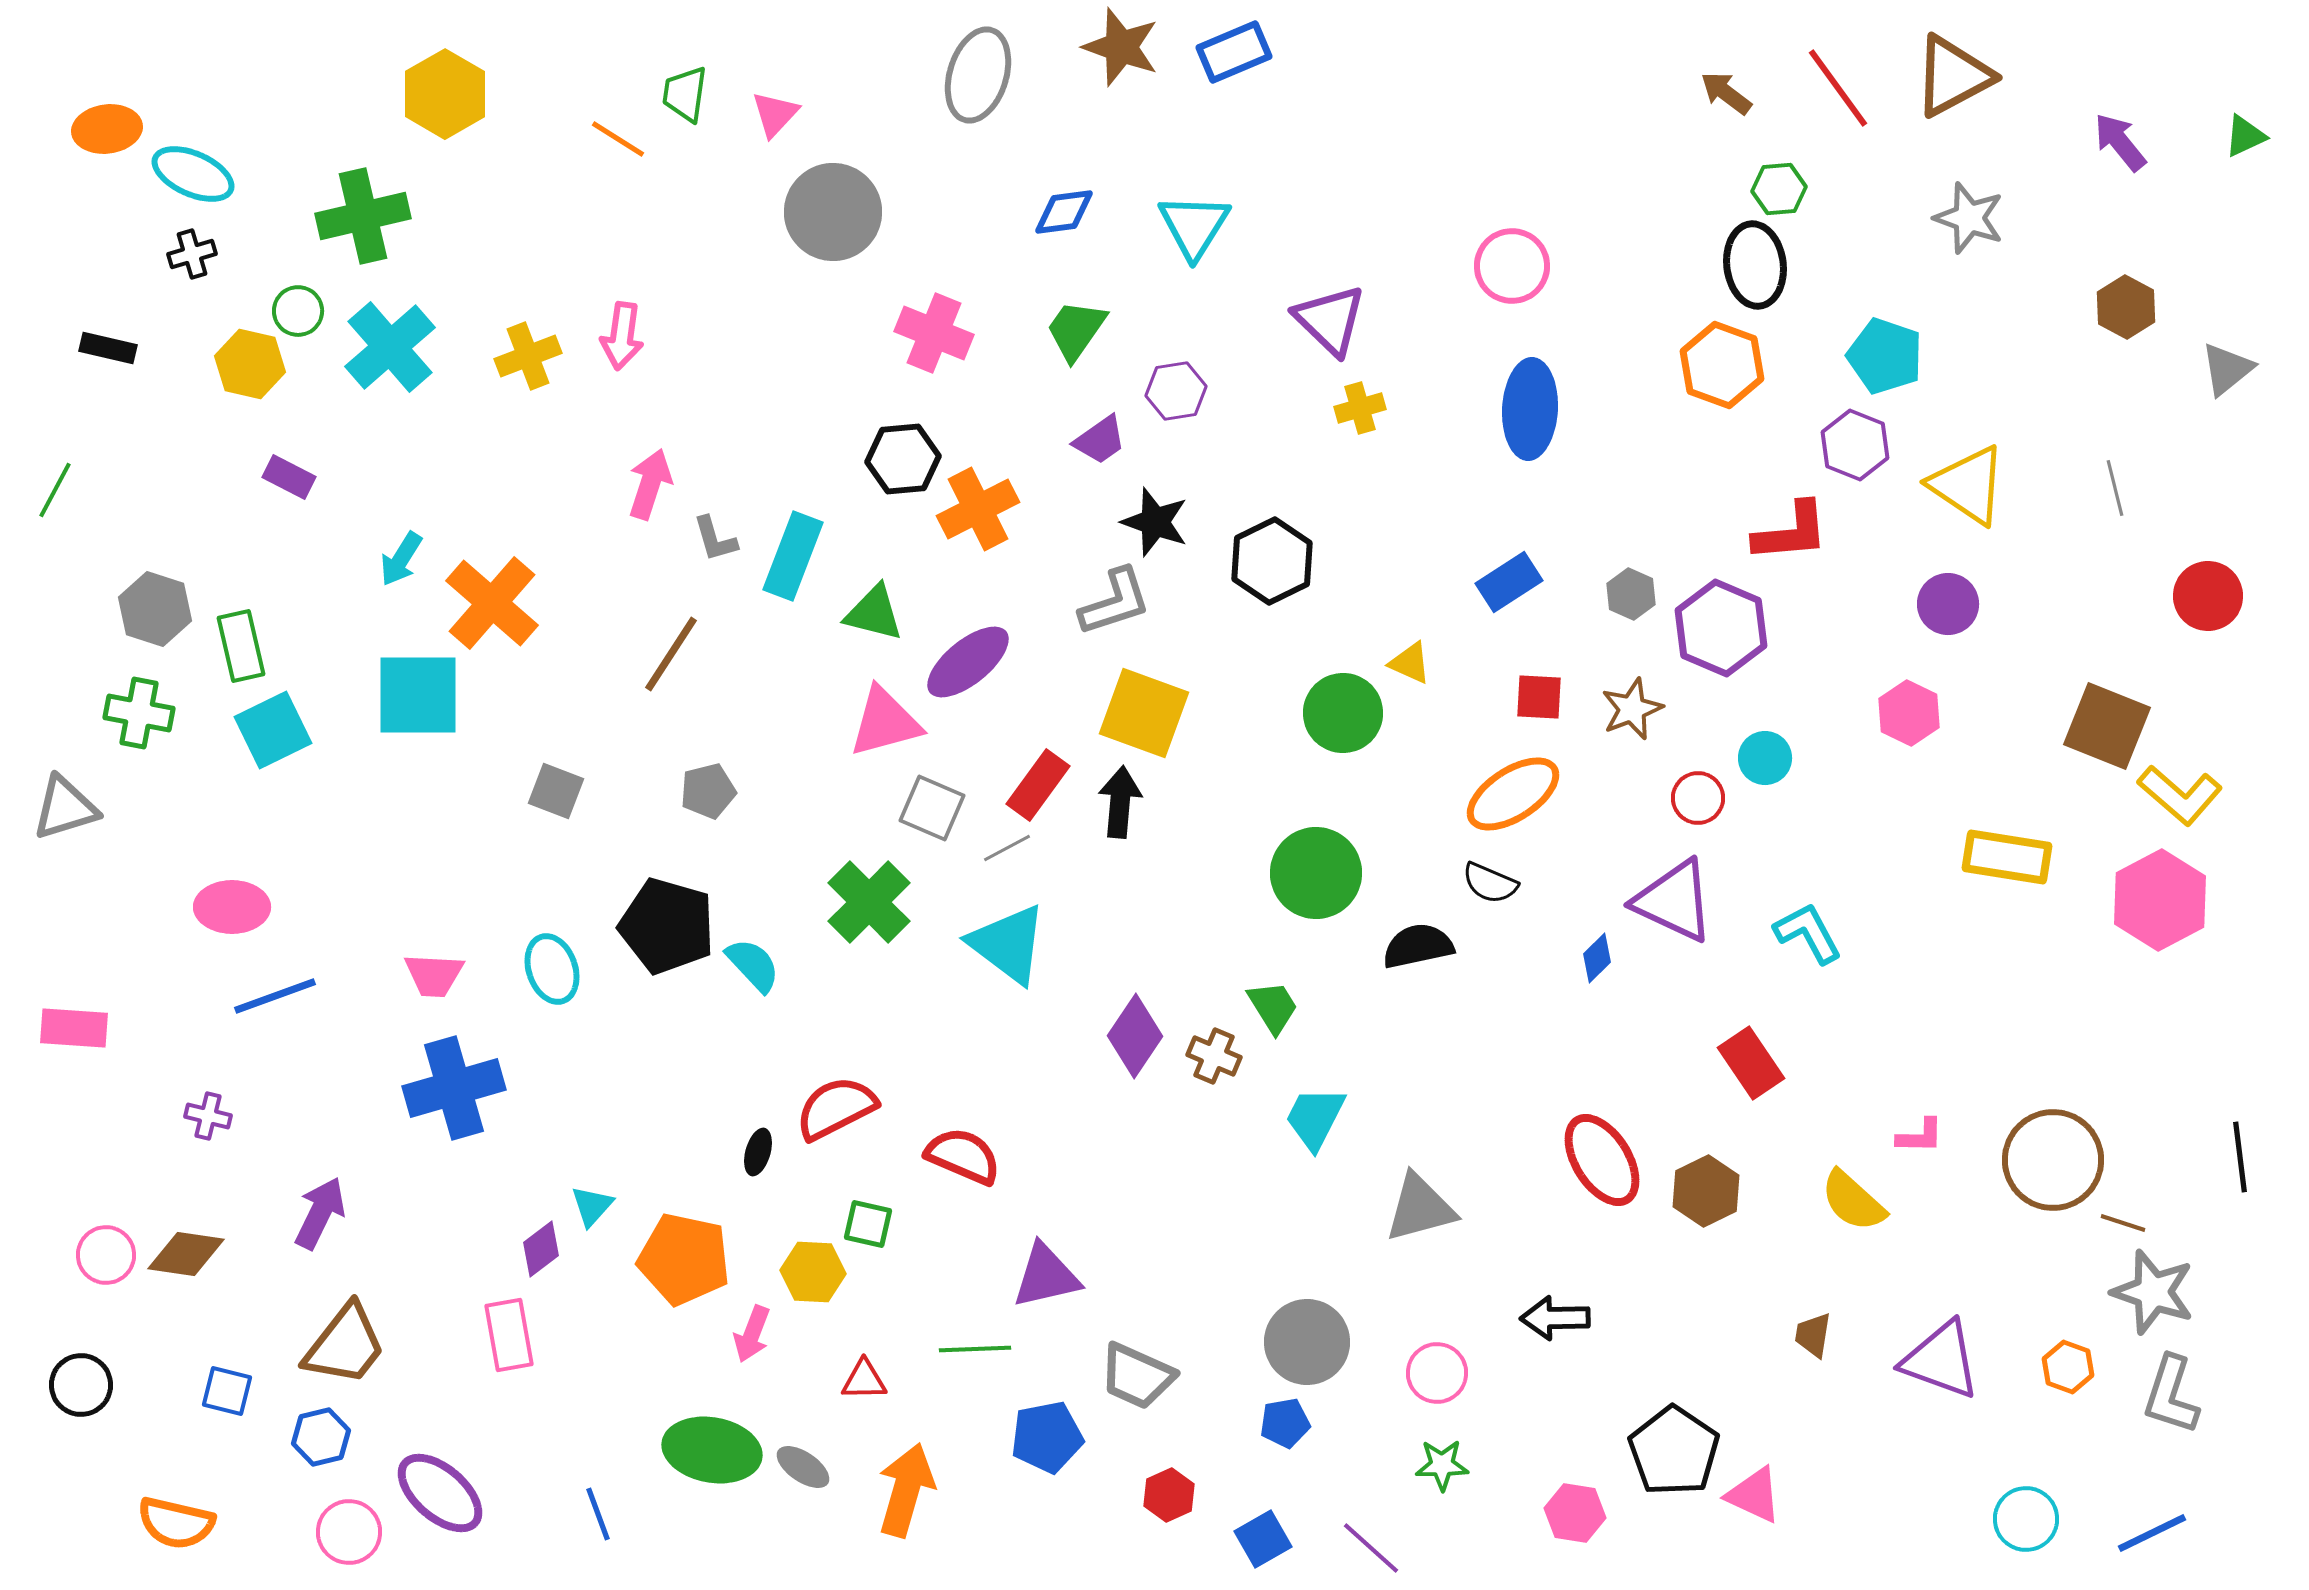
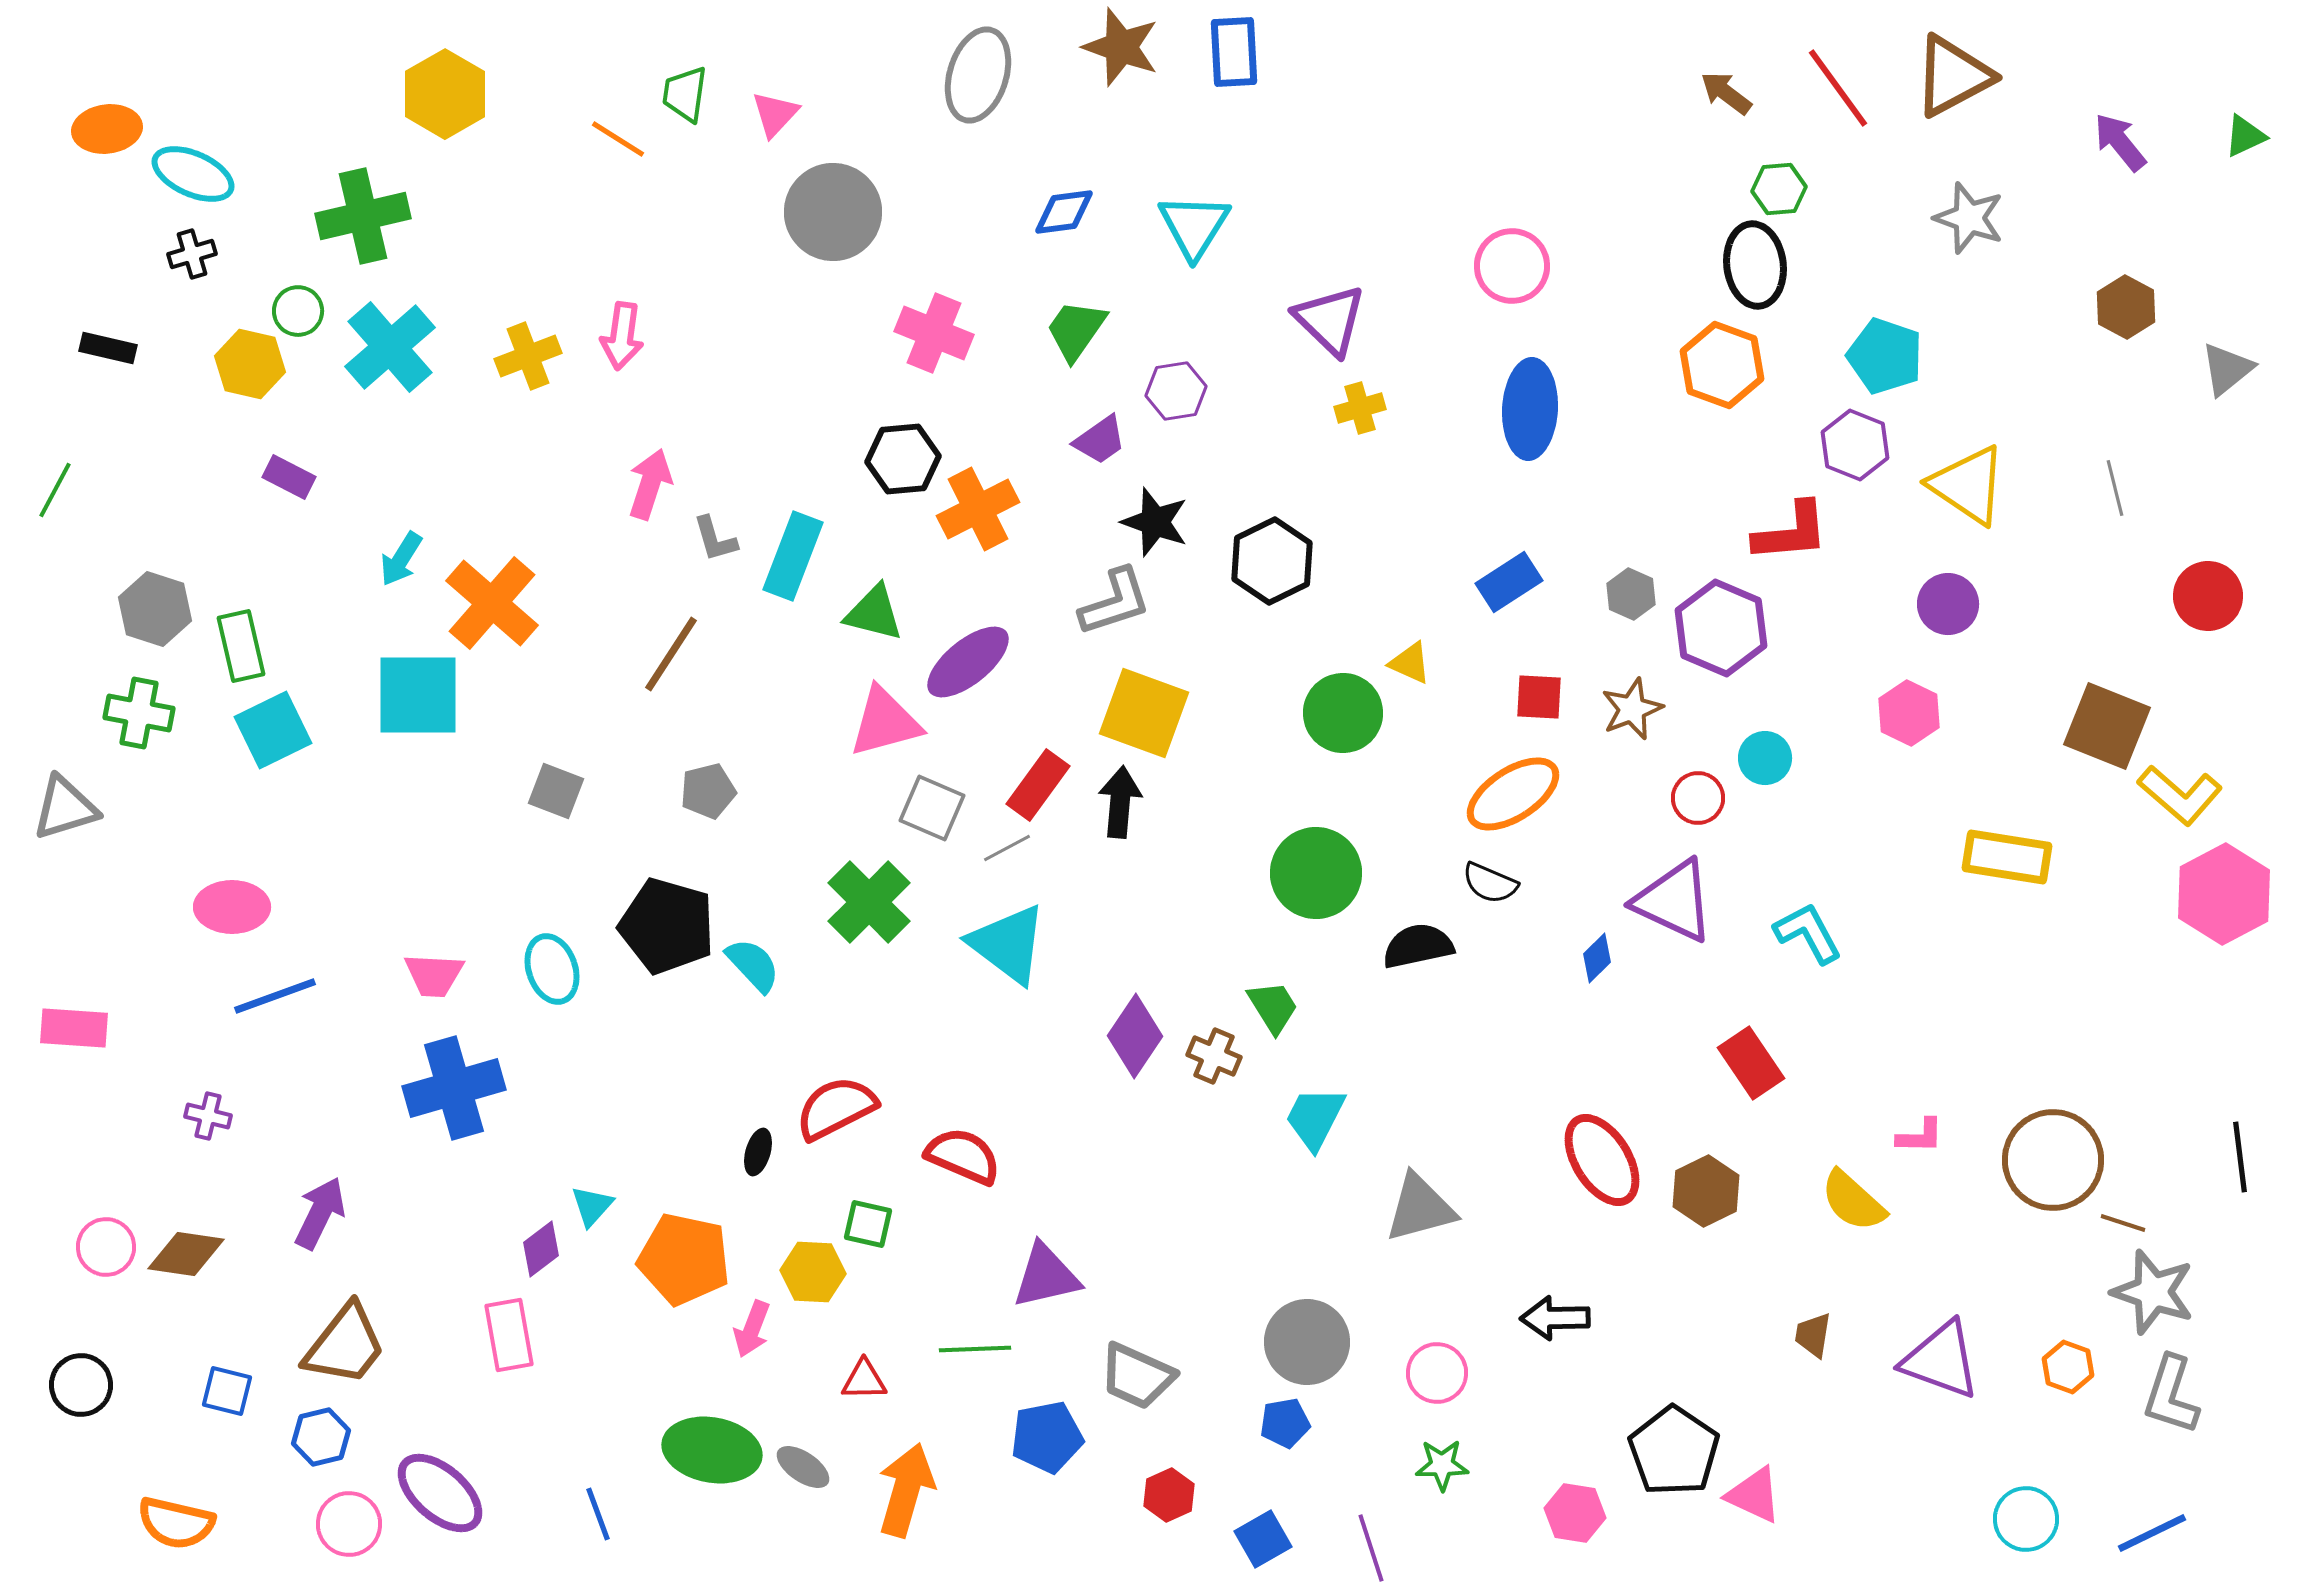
blue rectangle at (1234, 52): rotated 70 degrees counterclockwise
pink hexagon at (2160, 900): moved 64 px right, 6 px up
pink circle at (106, 1255): moved 8 px up
pink arrow at (752, 1334): moved 5 px up
pink circle at (349, 1532): moved 8 px up
purple line at (1371, 1548): rotated 30 degrees clockwise
